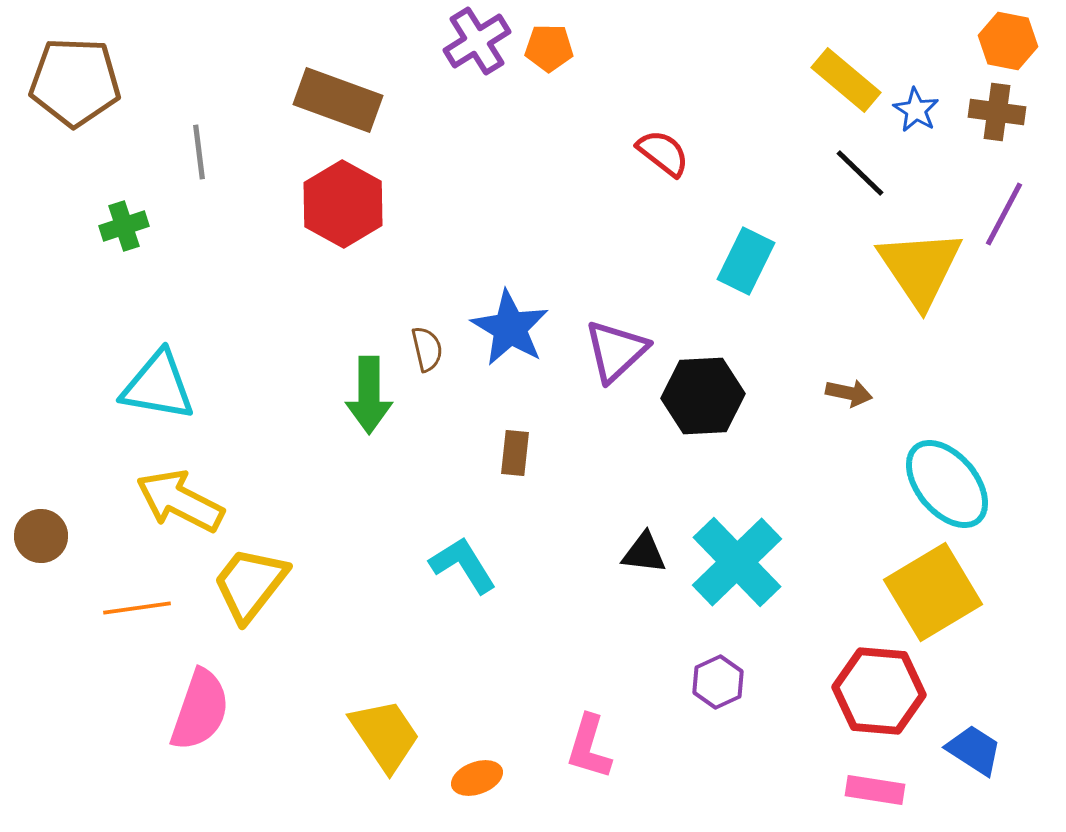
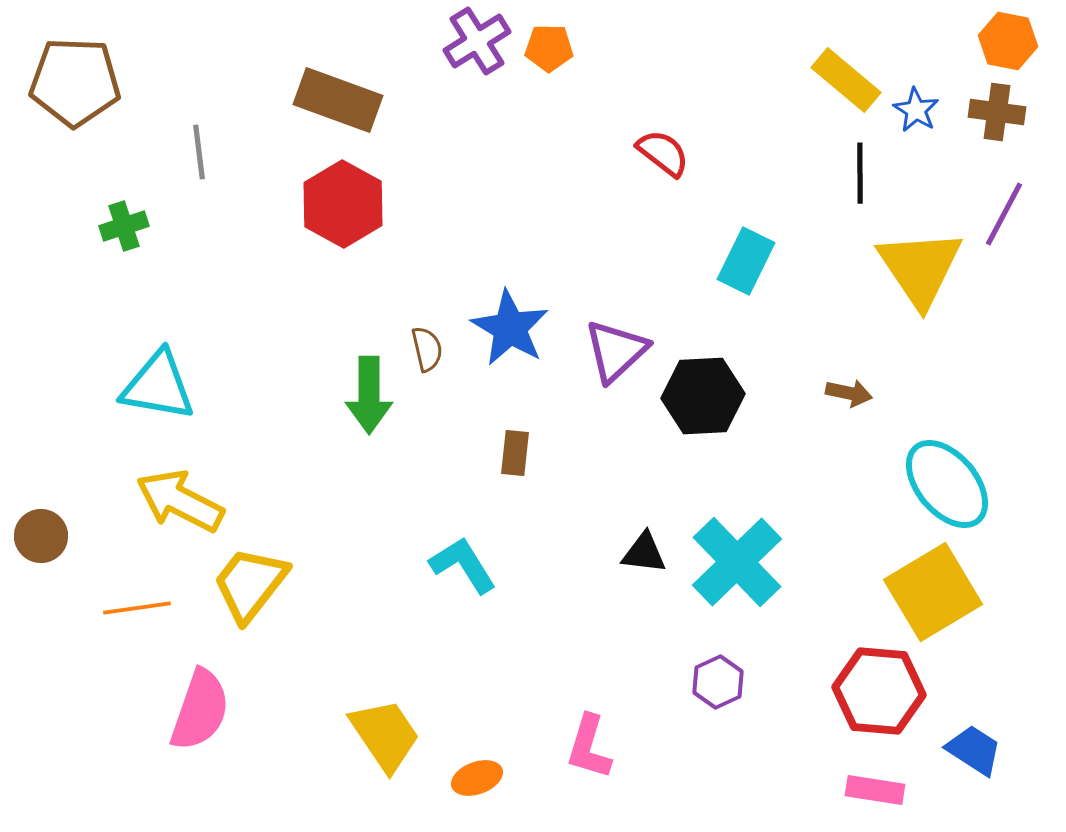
black line at (860, 173): rotated 46 degrees clockwise
